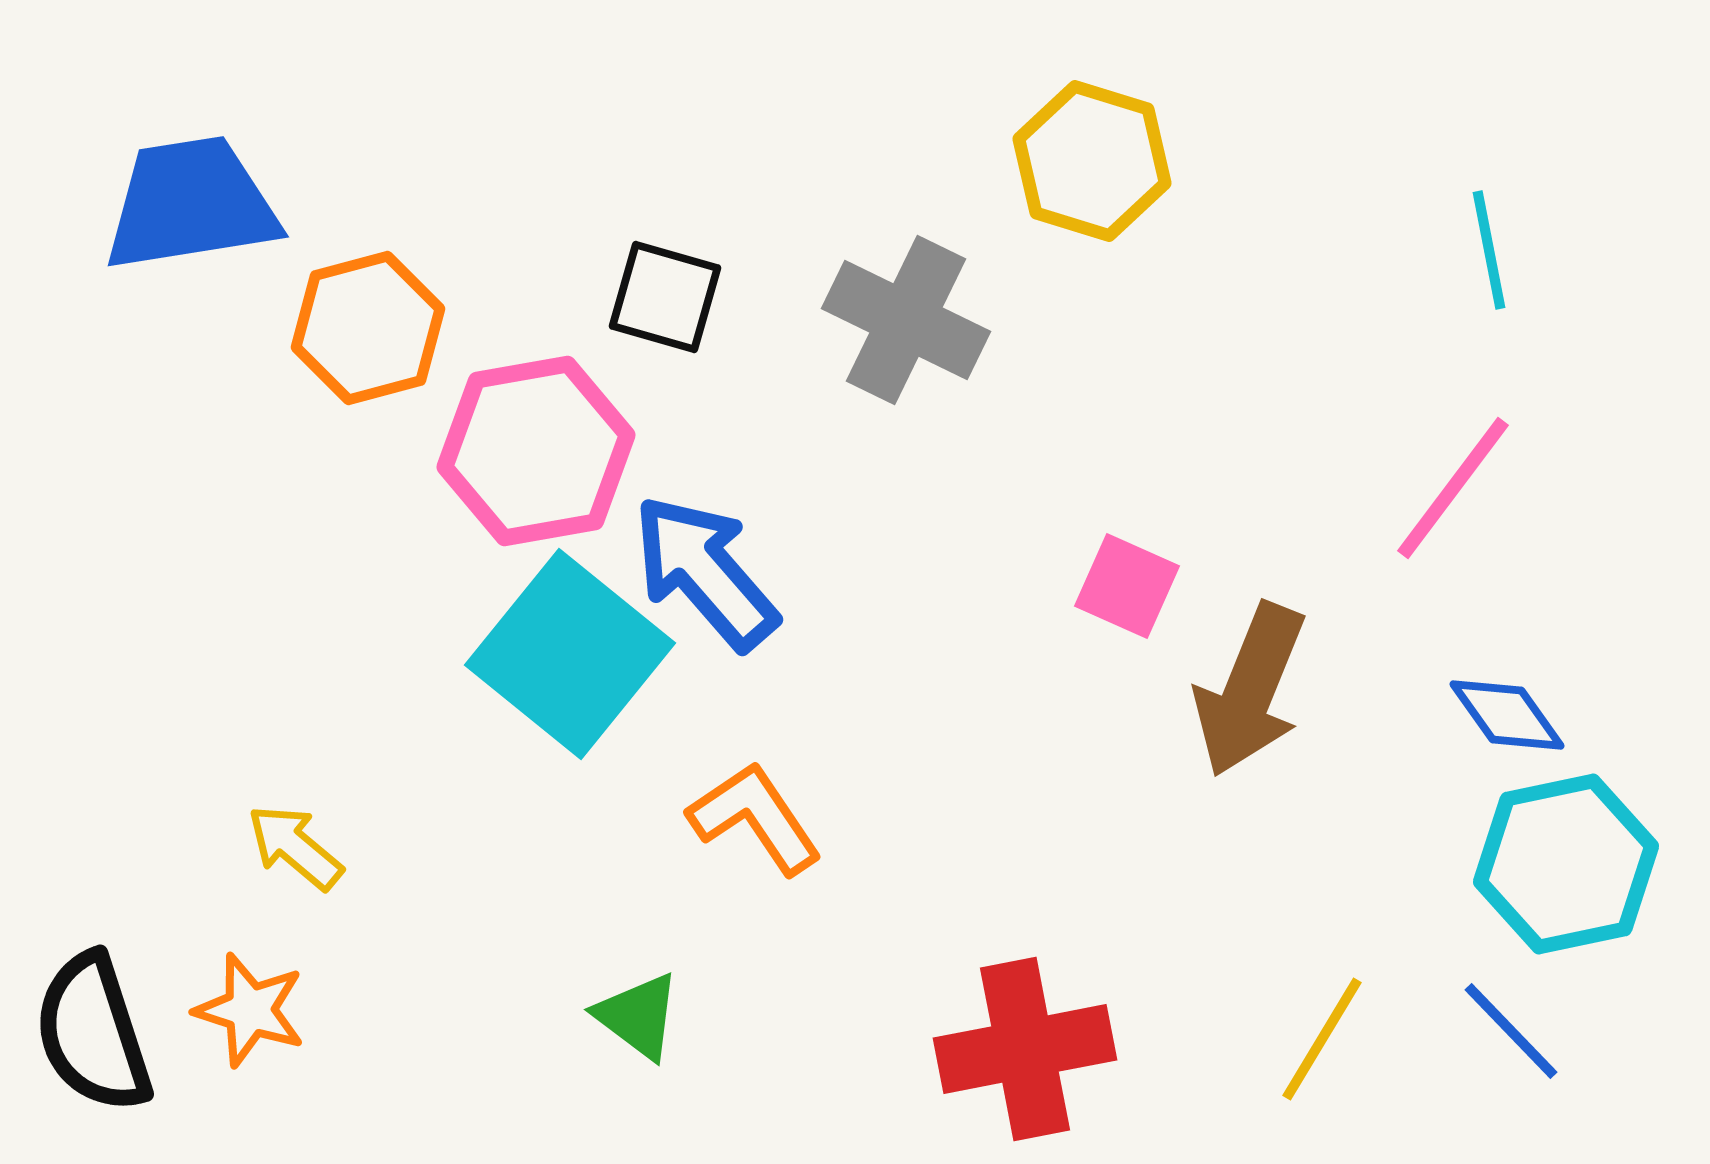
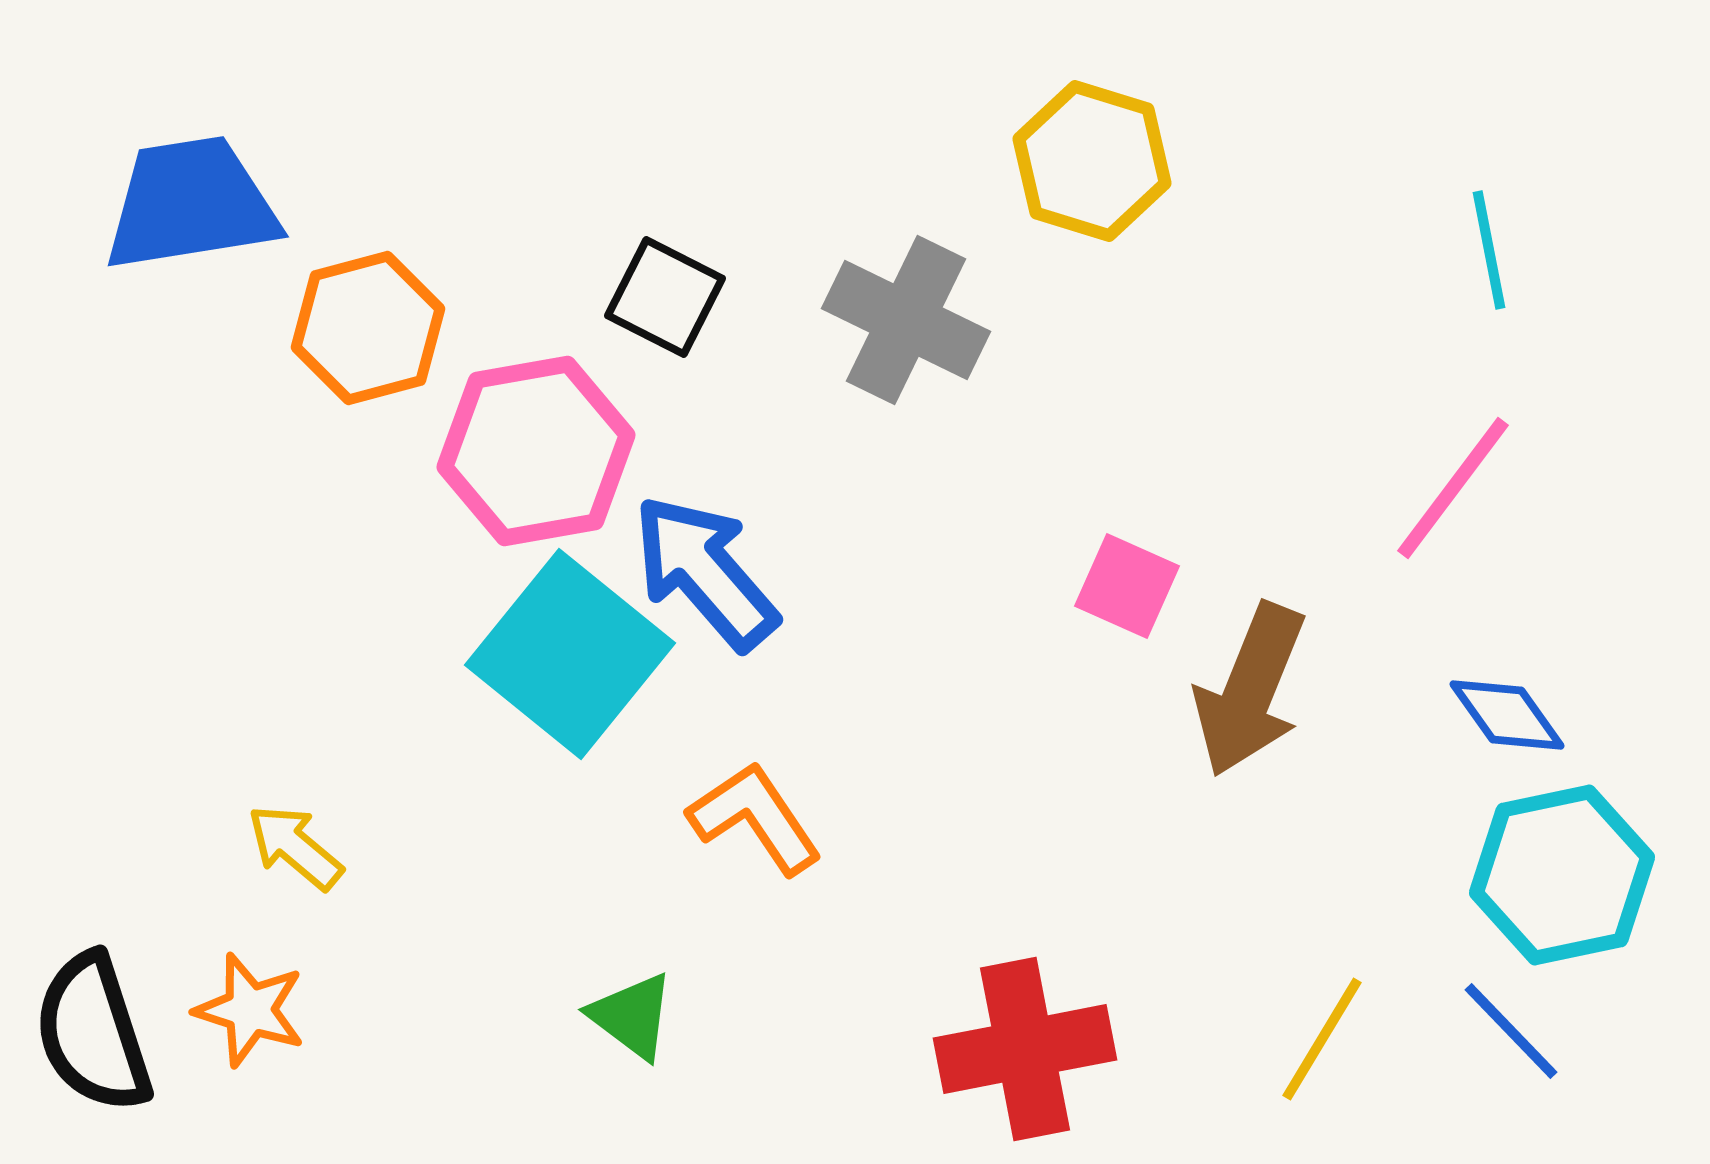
black square: rotated 11 degrees clockwise
cyan hexagon: moved 4 px left, 11 px down
green triangle: moved 6 px left
